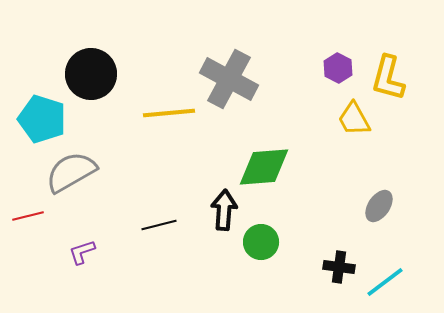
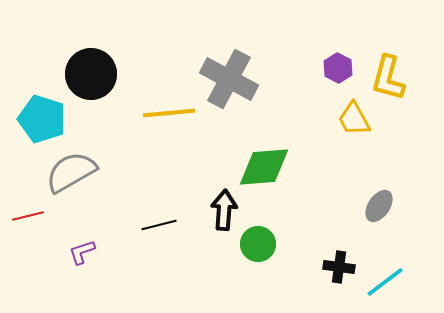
green circle: moved 3 px left, 2 px down
